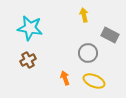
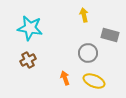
gray rectangle: rotated 12 degrees counterclockwise
